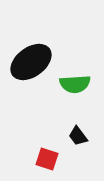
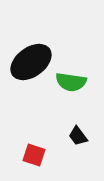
green semicircle: moved 4 px left, 2 px up; rotated 12 degrees clockwise
red square: moved 13 px left, 4 px up
